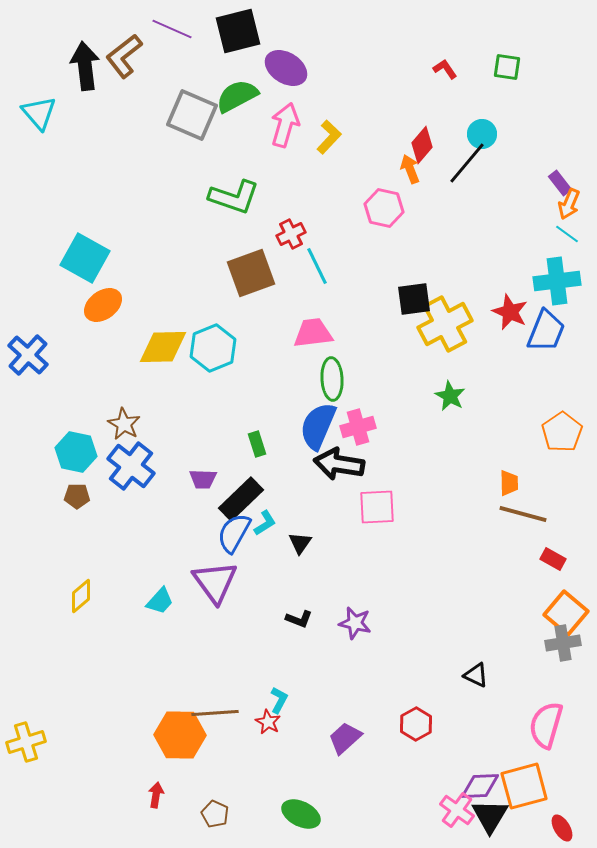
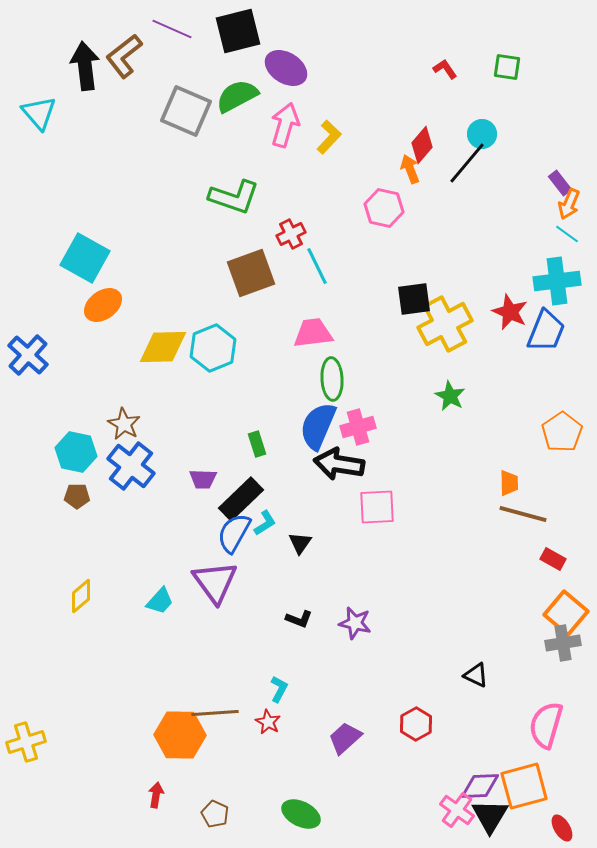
gray square at (192, 115): moved 6 px left, 4 px up
cyan L-shape at (279, 700): moved 11 px up
